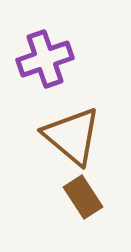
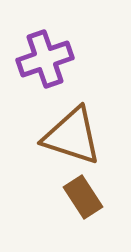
brown triangle: rotated 22 degrees counterclockwise
